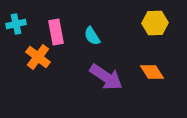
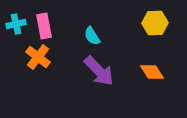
pink rectangle: moved 12 px left, 6 px up
purple arrow: moved 7 px left, 6 px up; rotated 12 degrees clockwise
